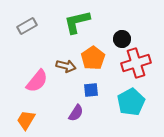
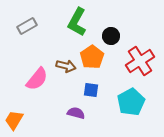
green L-shape: rotated 48 degrees counterclockwise
black circle: moved 11 px left, 3 px up
orange pentagon: moved 1 px left, 1 px up
red cross: moved 4 px right, 2 px up; rotated 16 degrees counterclockwise
pink semicircle: moved 2 px up
blue square: rotated 14 degrees clockwise
purple semicircle: rotated 108 degrees counterclockwise
orange trapezoid: moved 12 px left
